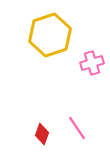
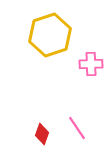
pink cross: moved 1 px left, 1 px down; rotated 15 degrees clockwise
